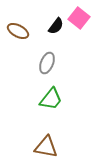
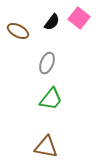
black semicircle: moved 4 px left, 4 px up
